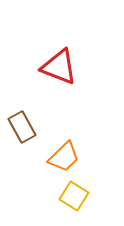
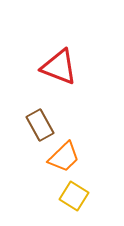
brown rectangle: moved 18 px right, 2 px up
